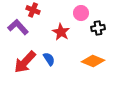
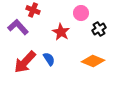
black cross: moved 1 px right, 1 px down; rotated 24 degrees counterclockwise
